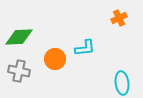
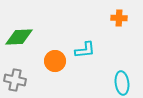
orange cross: rotated 28 degrees clockwise
cyan L-shape: moved 2 px down
orange circle: moved 2 px down
gray cross: moved 4 px left, 9 px down
